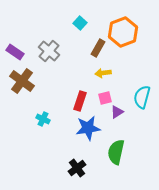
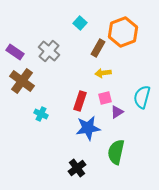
cyan cross: moved 2 px left, 5 px up
